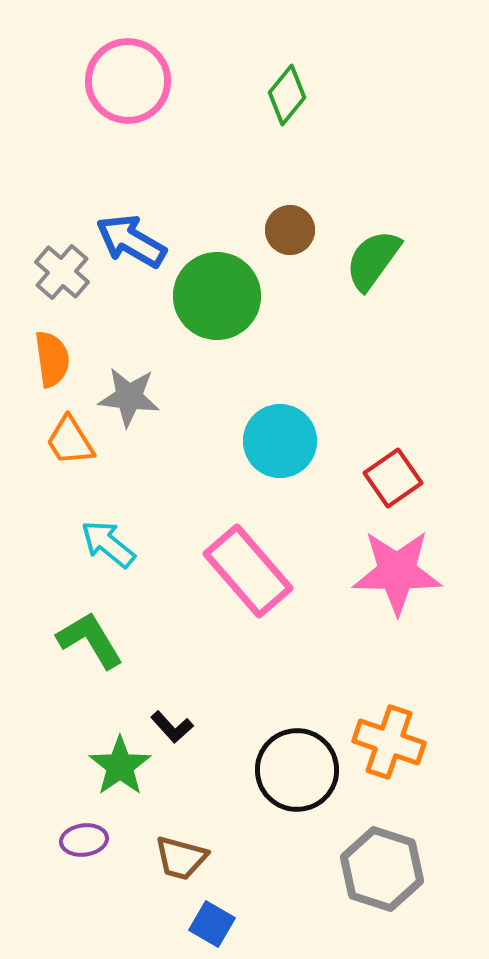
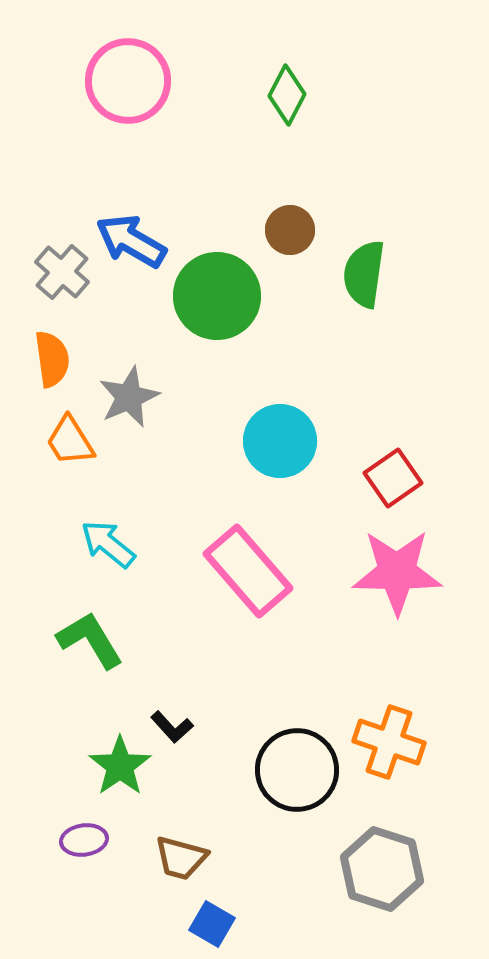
green diamond: rotated 12 degrees counterclockwise
green semicircle: moved 9 px left, 14 px down; rotated 28 degrees counterclockwise
gray star: rotated 30 degrees counterclockwise
